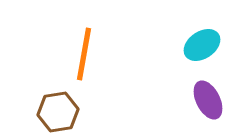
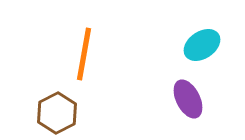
purple ellipse: moved 20 px left, 1 px up
brown hexagon: moved 1 px left, 1 px down; rotated 18 degrees counterclockwise
